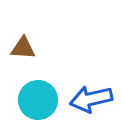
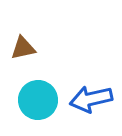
brown triangle: rotated 16 degrees counterclockwise
